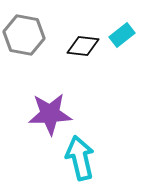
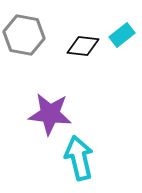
purple star: rotated 9 degrees clockwise
cyan arrow: moved 1 px left
